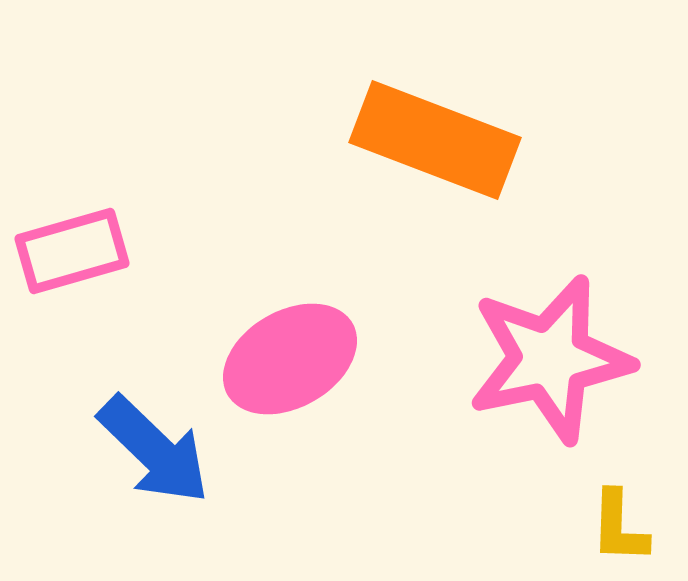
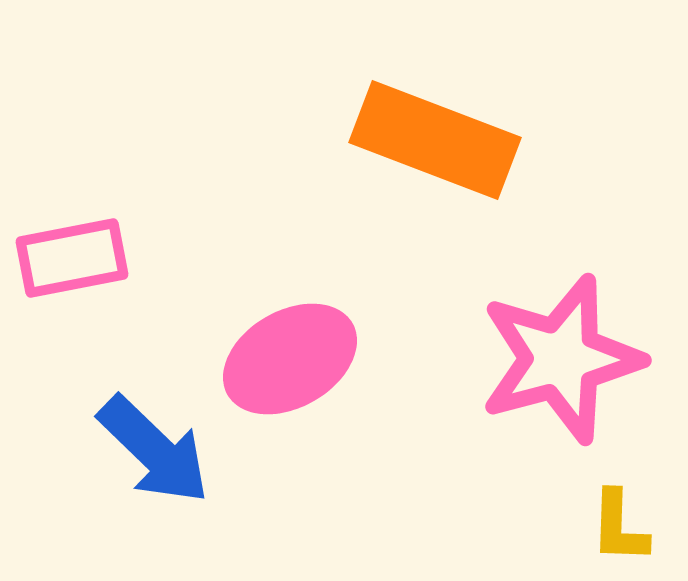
pink rectangle: moved 7 px down; rotated 5 degrees clockwise
pink star: moved 11 px right; rotated 3 degrees counterclockwise
